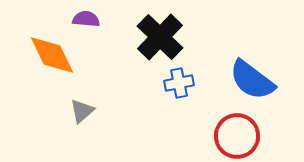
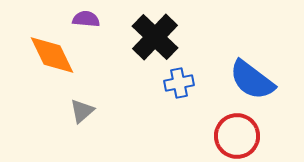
black cross: moved 5 px left
